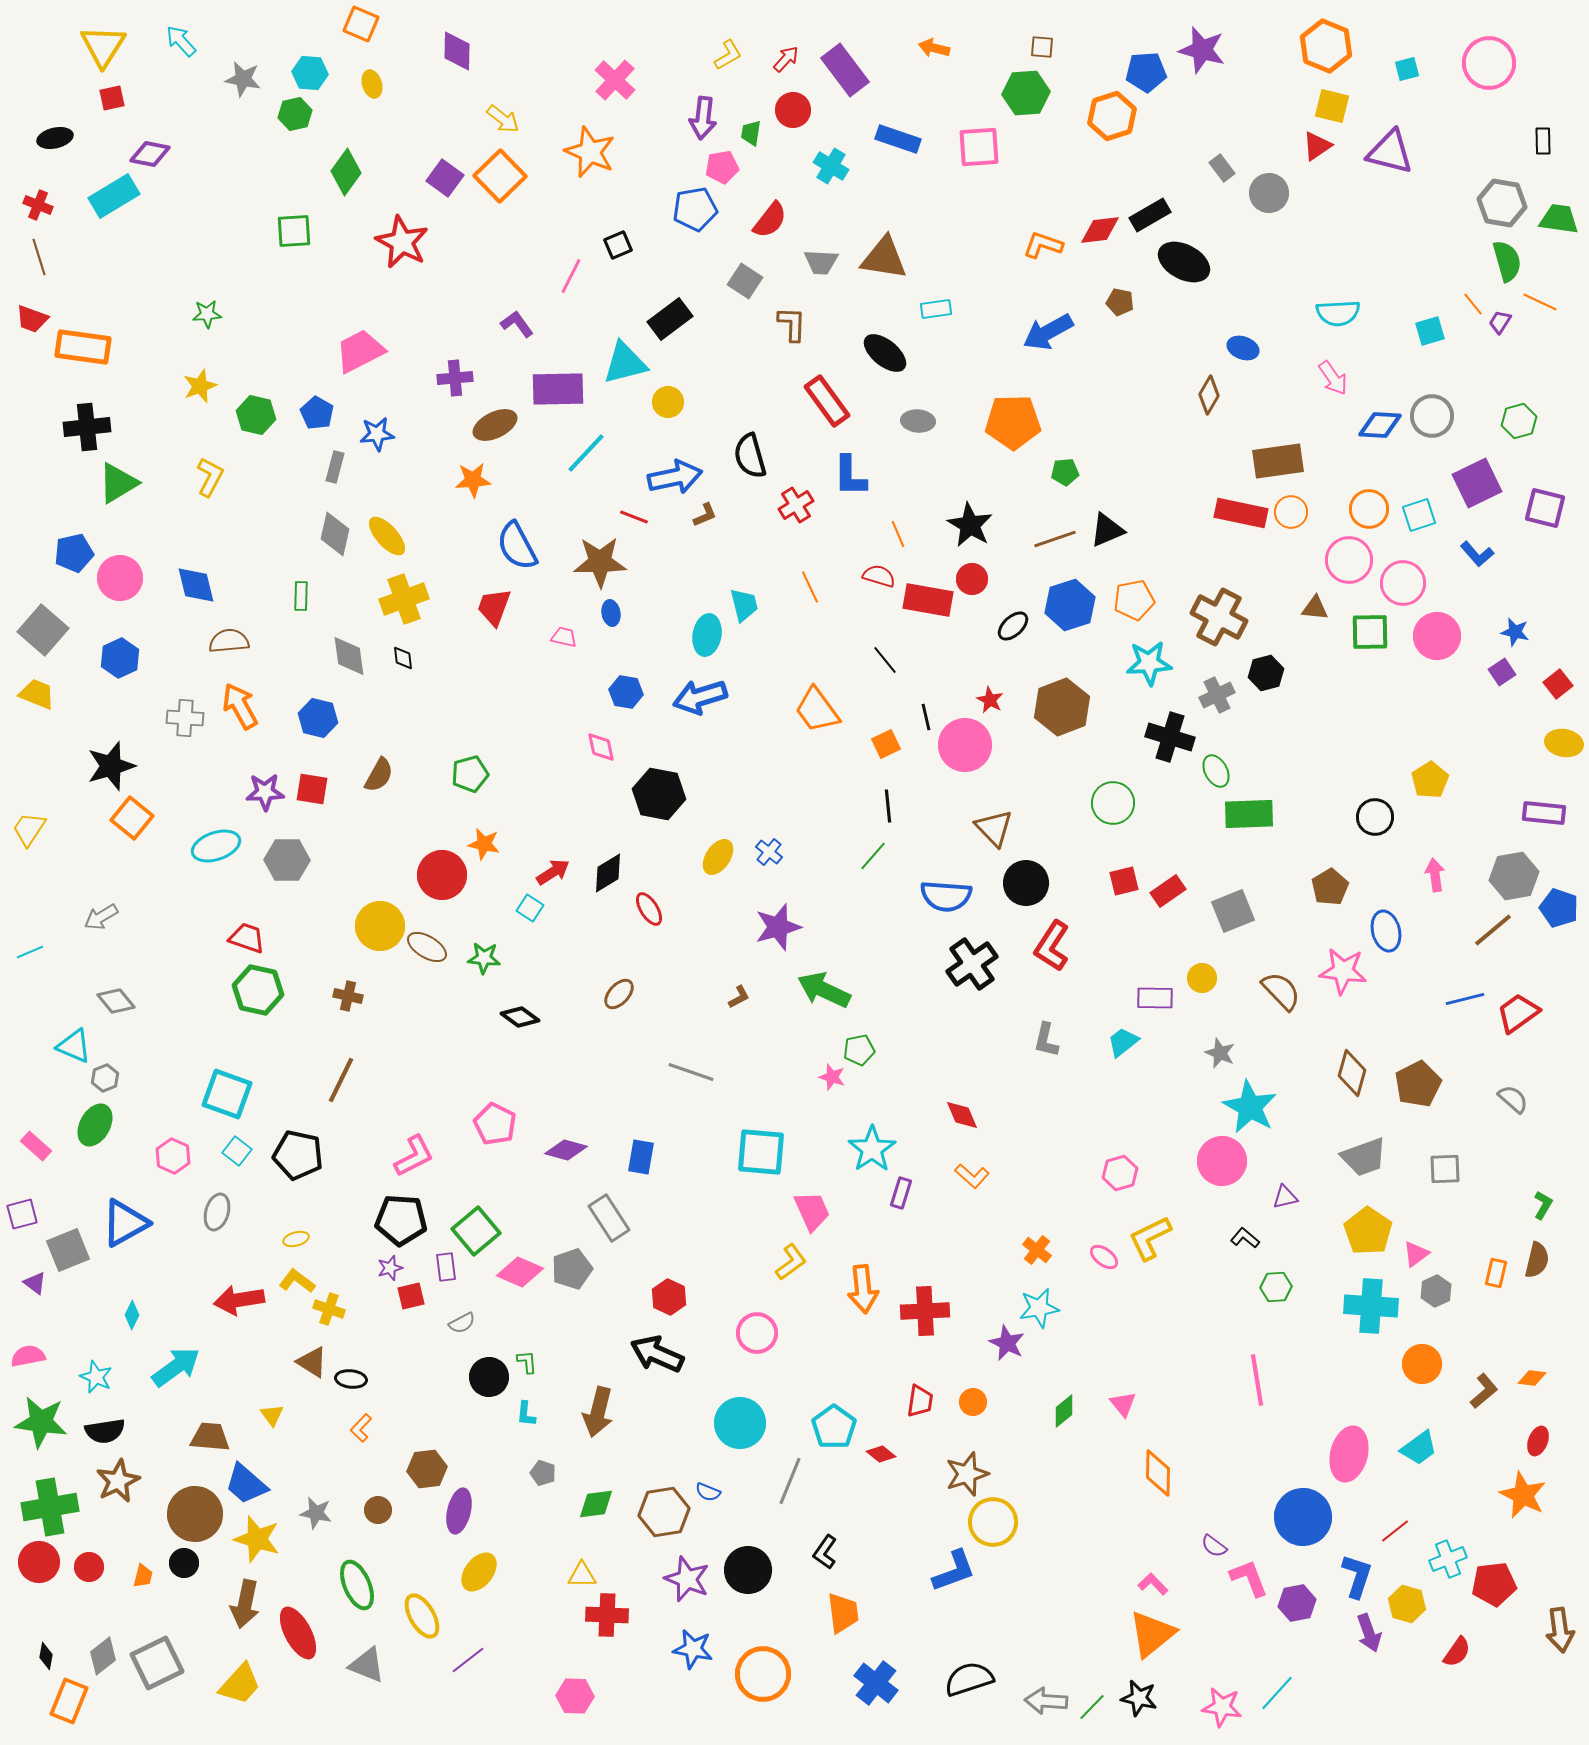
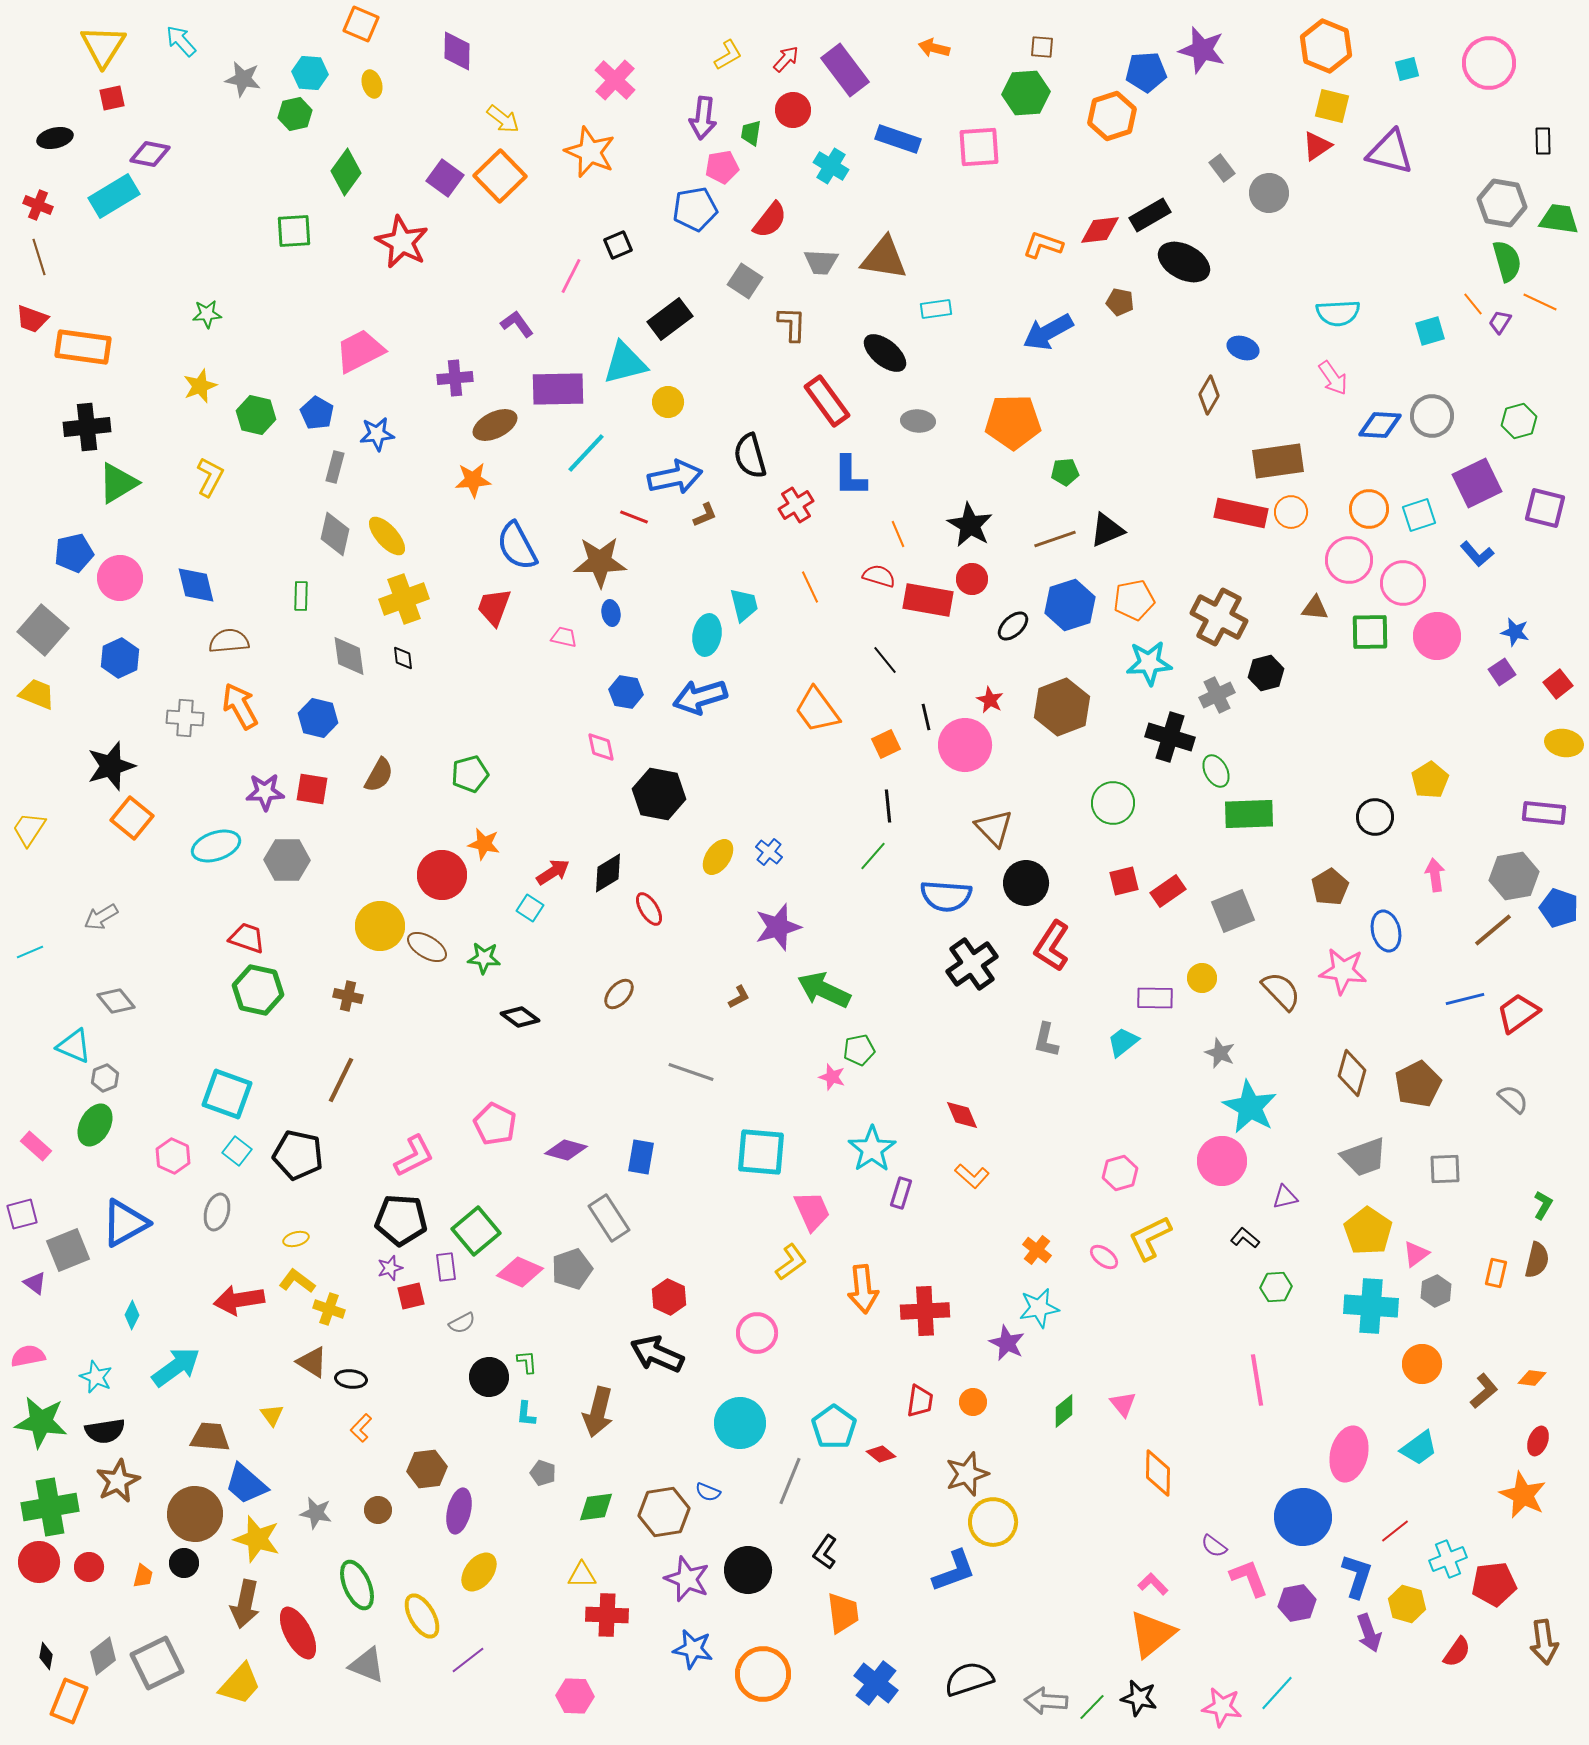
green diamond at (596, 1504): moved 3 px down
brown arrow at (1560, 1630): moved 16 px left, 12 px down
